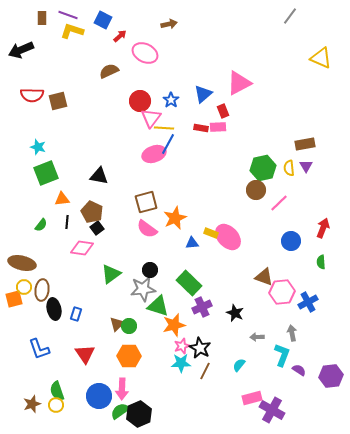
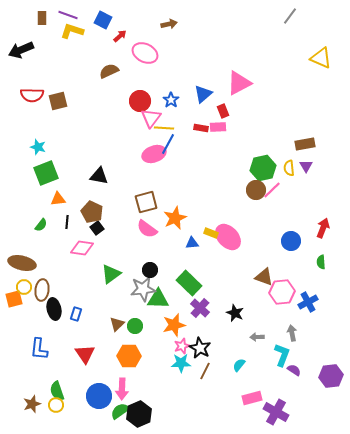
orange triangle at (62, 199): moved 4 px left
pink line at (279, 203): moved 7 px left, 13 px up
green triangle at (158, 306): moved 7 px up; rotated 15 degrees counterclockwise
purple cross at (202, 307): moved 2 px left, 1 px down; rotated 24 degrees counterclockwise
green circle at (129, 326): moved 6 px right
blue L-shape at (39, 349): rotated 25 degrees clockwise
purple semicircle at (299, 370): moved 5 px left
purple cross at (272, 410): moved 4 px right, 2 px down
